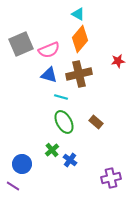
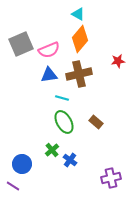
blue triangle: rotated 24 degrees counterclockwise
cyan line: moved 1 px right, 1 px down
